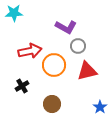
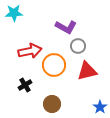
black cross: moved 3 px right, 1 px up
